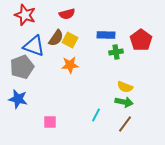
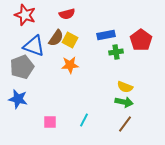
blue rectangle: rotated 12 degrees counterclockwise
cyan line: moved 12 px left, 5 px down
